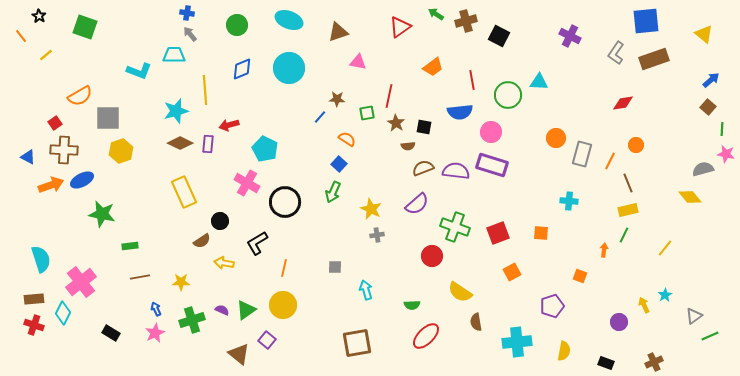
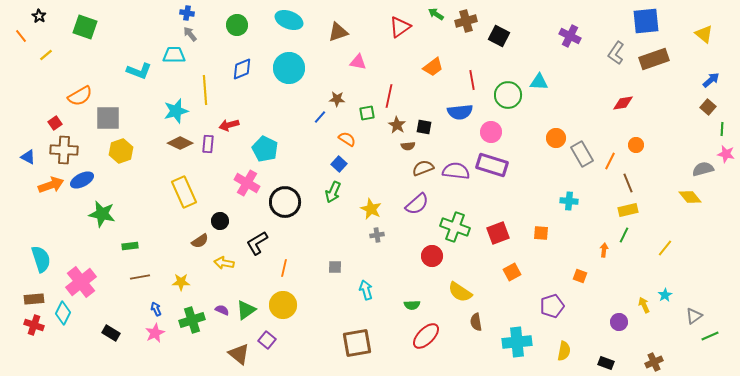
brown star at (396, 123): moved 1 px right, 2 px down
gray rectangle at (582, 154): rotated 45 degrees counterclockwise
brown semicircle at (202, 241): moved 2 px left
